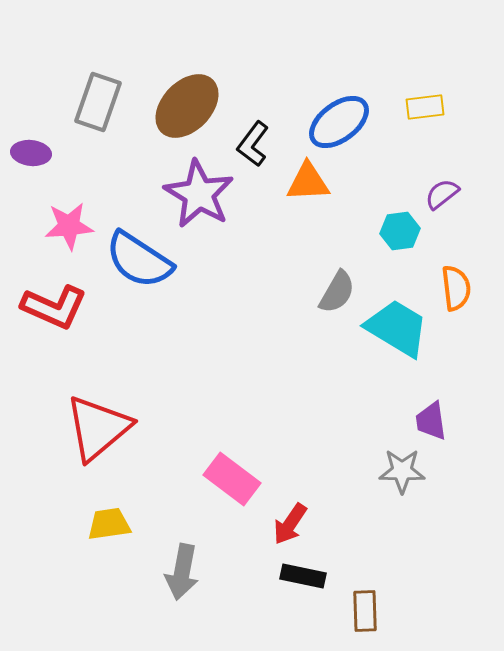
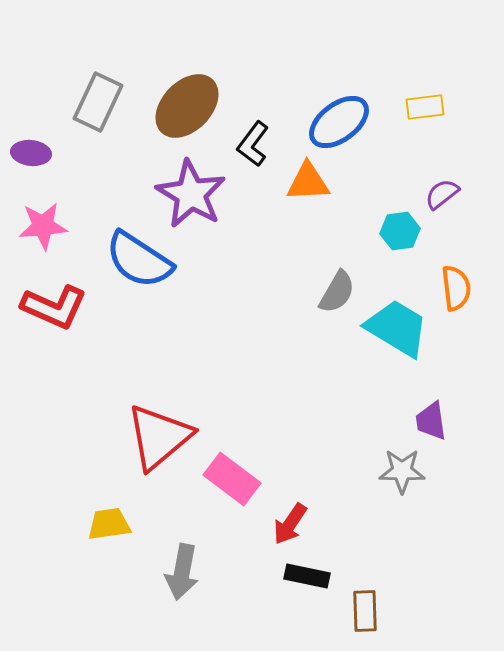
gray rectangle: rotated 6 degrees clockwise
purple star: moved 8 px left
pink star: moved 26 px left
red triangle: moved 61 px right, 9 px down
black rectangle: moved 4 px right
